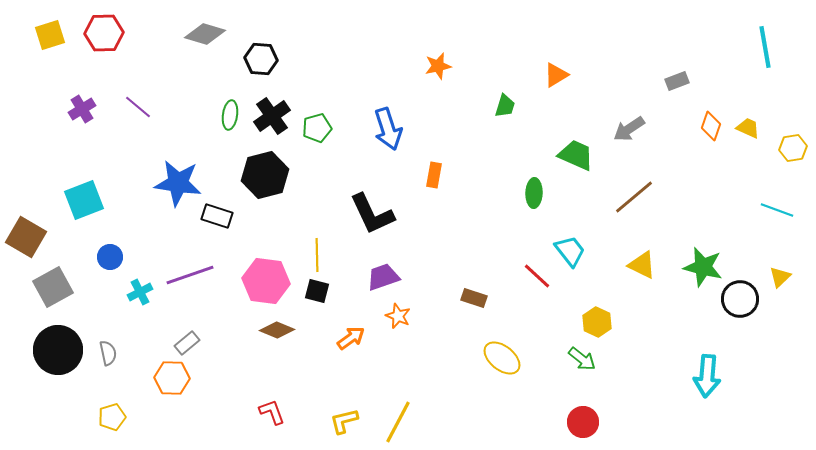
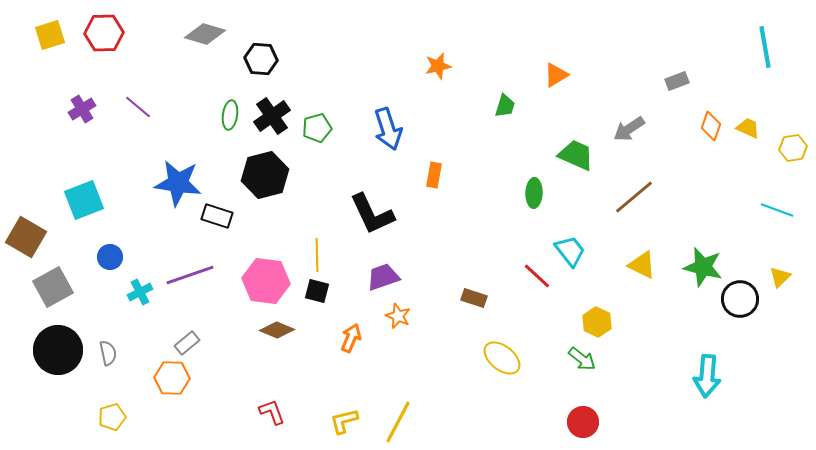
orange arrow at (351, 338): rotated 32 degrees counterclockwise
